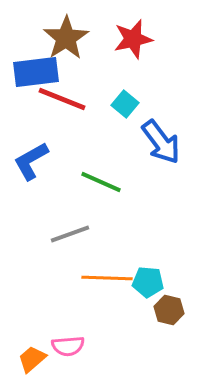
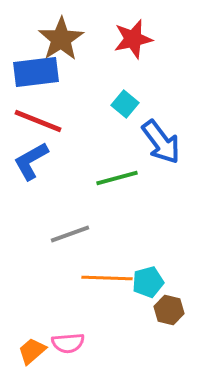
brown star: moved 5 px left, 1 px down
red line: moved 24 px left, 22 px down
green line: moved 16 px right, 4 px up; rotated 39 degrees counterclockwise
cyan pentagon: rotated 20 degrees counterclockwise
pink semicircle: moved 3 px up
orange trapezoid: moved 8 px up
